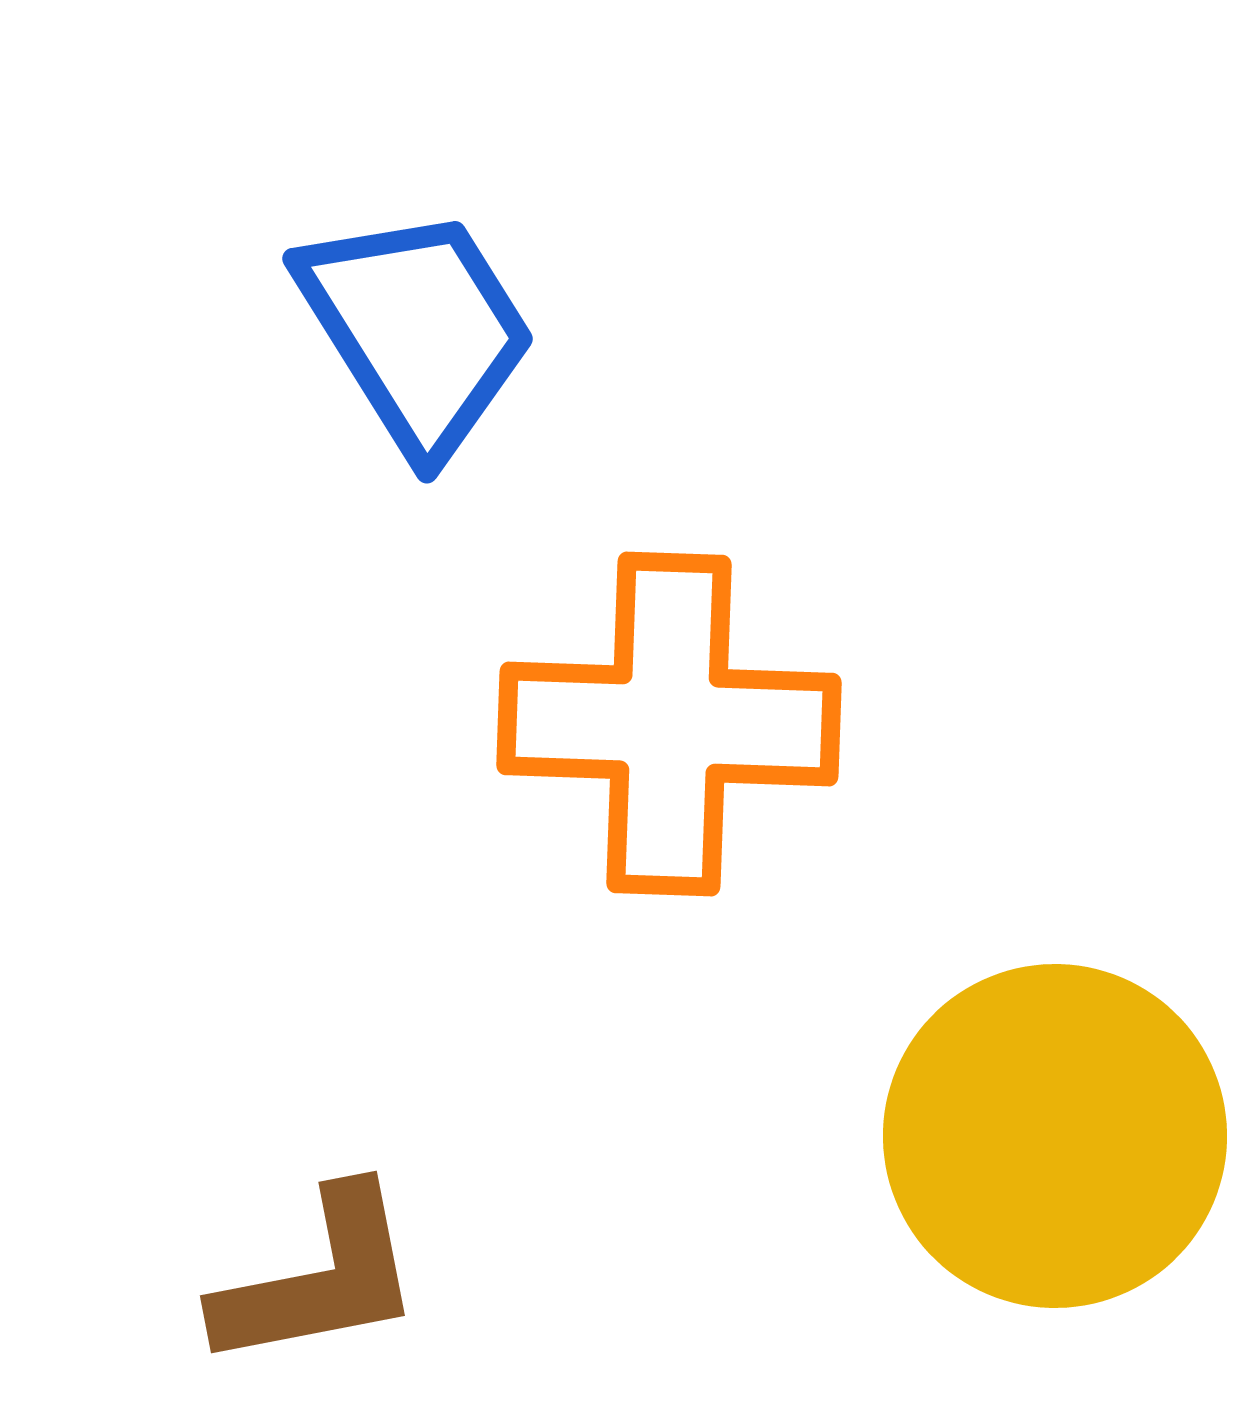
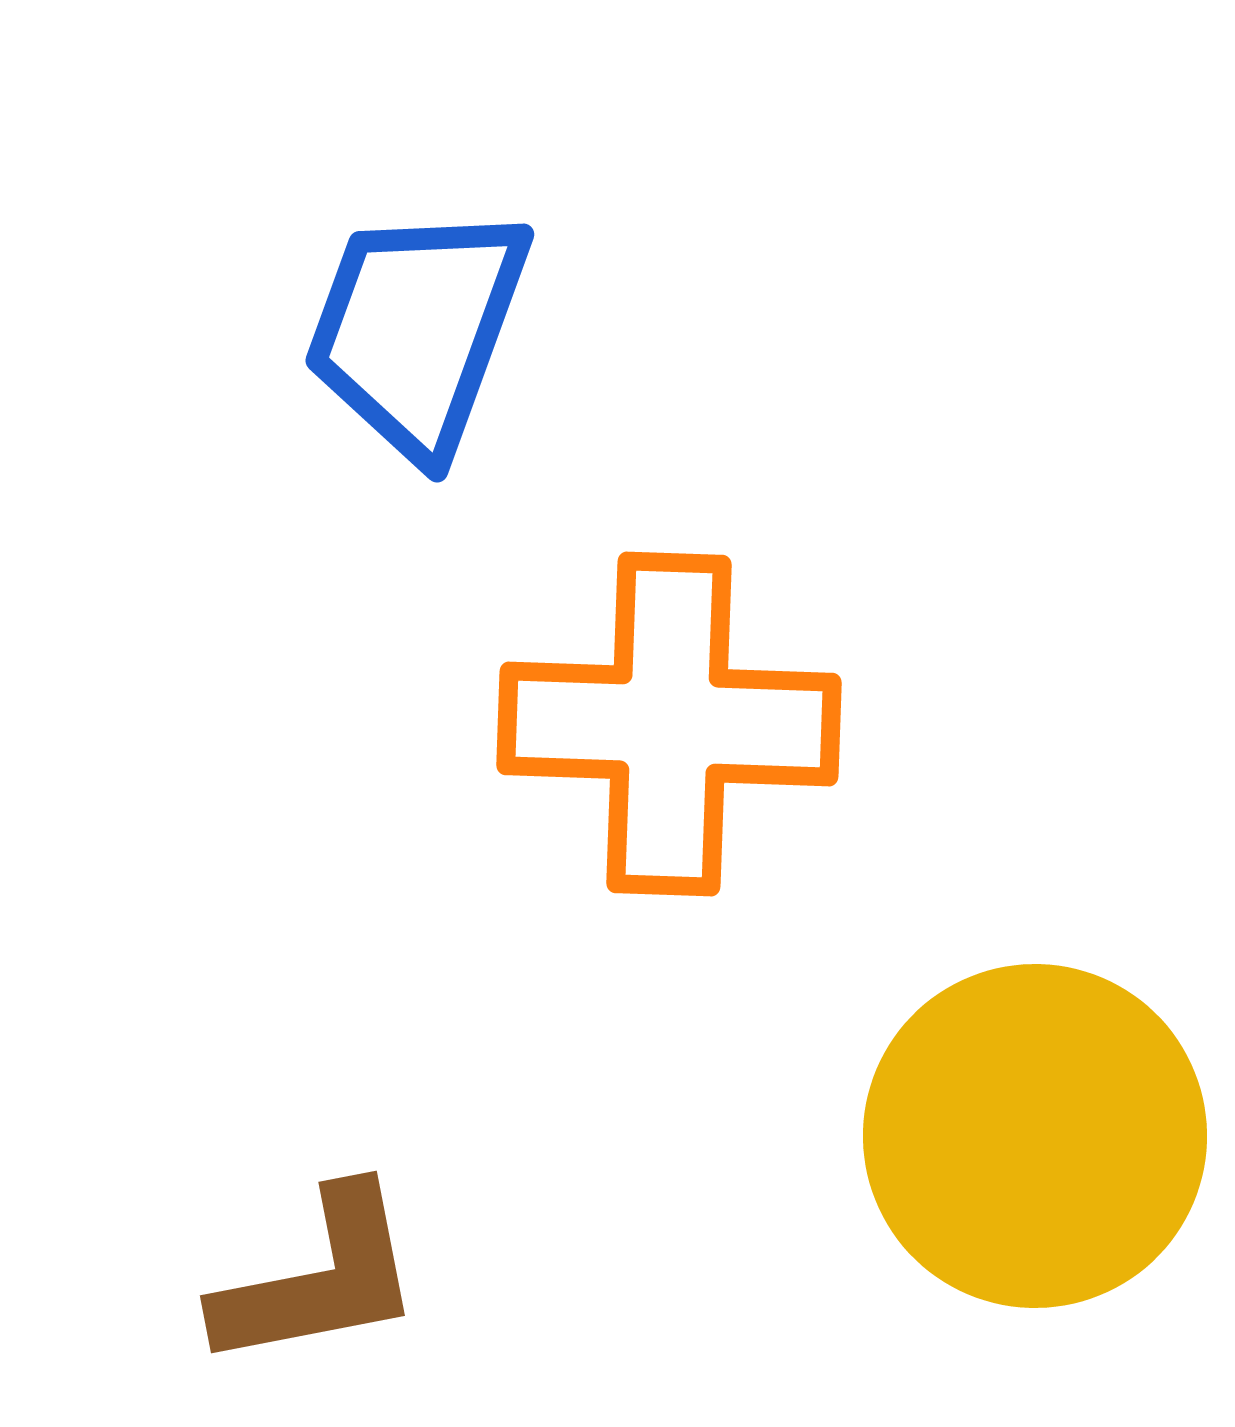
blue trapezoid: rotated 128 degrees counterclockwise
yellow circle: moved 20 px left
